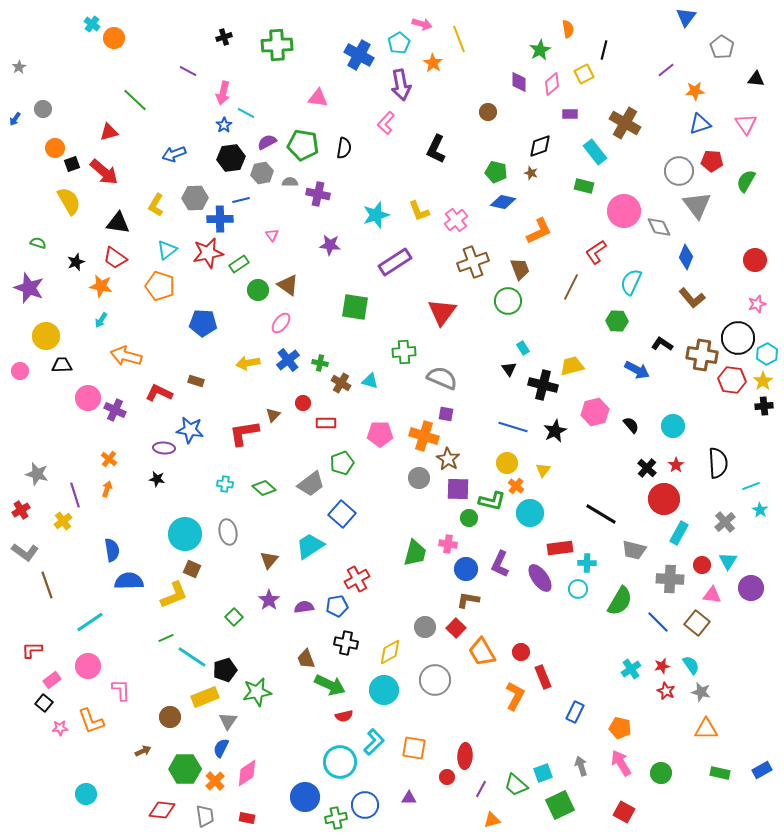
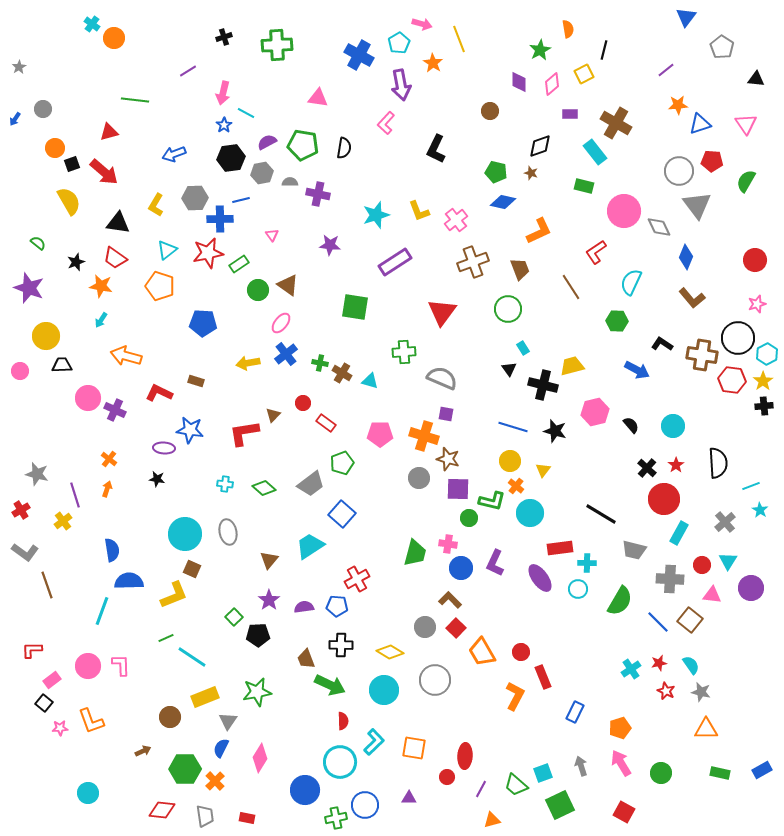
purple line at (188, 71): rotated 60 degrees counterclockwise
orange star at (695, 91): moved 17 px left, 14 px down
green line at (135, 100): rotated 36 degrees counterclockwise
brown circle at (488, 112): moved 2 px right, 1 px up
brown cross at (625, 123): moved 9 px left
green semicircle at (38, 243): rotated 21 degrees clockwise
brown line at (571, 287): rotated 60 degrees counterclockwise
green circle at (508, 301): moved 8 px down
blue cross at (288, 360): moved 2 px left, 6 px up
brown cross at (341, 383): moved 1 px right, 10 px up
red rectangle at (326, 423): rotated 36 degrees clockwise
black star at (555, 431): rotated 30 degrees counterclockwise
brown star at (448, 459): rotated 15 degrees counterclockwise
yellow circle at (507, 463): moved 3 px right, 2 px up
purple L-shape at (500, 564): moved 5 px left, 1 px up
blue circle at (466, 569): moved 5 px left, 1 px up
brown L-shape at (468, 600): moved 18 px left; rotated 35 degrees clockwise
blue pentagon at (337, 606): rotated 15 degrees clockwise
cyan line at (90, 622): moved 12 px right, 11 px up; rotated 36 degrees counterclockwise
brown square at (697, 623): moved 7 px left, 3 px up
black cross at (346, 643): moved 5 px left, 2 px down; rotated 10 degrees counterclockwise
yellow diamond at (390, 652): rotated 60 degrees clockwise
red star at (662, 666): moved 3 px left, 3 px up
black pentagon at (225, 670): moved 33 px right, 35 px up; rotated 15 degrees clockwise
pink L-shape at (121, 690): moved 25 px up
red semicircle at (344, 716): moved 1 px left, 5 px down; rotated 78 degrees counterclockwise
orange pentagon at (620, 728): rotated 30 degrees counterclockwise
pink diamond at (247, 773): moved 13 px right, 15 px up; rotated 24 degrees counterclockwise
cyan circle at (86, 794): moved 2 px right, 1 px up
blue circle at (305, 797): moved 7 px up
